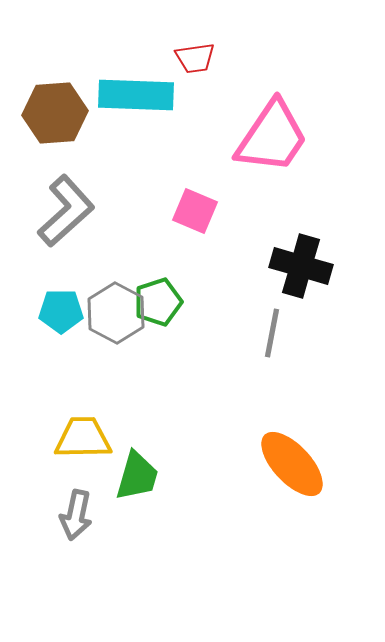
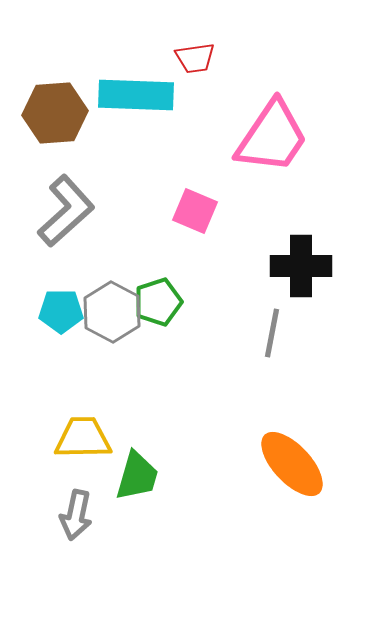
black cross: rotated 16 degrees counterclockwise
gray hexagon: moved 4 px left, 1 px up
